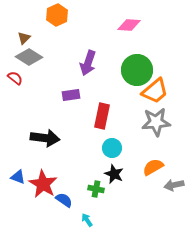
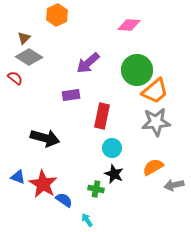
purple arrow: rotated 30 degrees clockwise
black arrow: rotated 8 degrees clockwise
